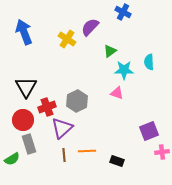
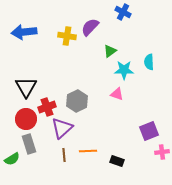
blue arrow: rotated 75 degrees counterclockwise
yellow cross: moved 3 px up; rotated 24 degrees counterclockwise
pink triangle: moved 1 px down
red circle: moved 3 px right, 1 px up
orange line: moved 1 px right
